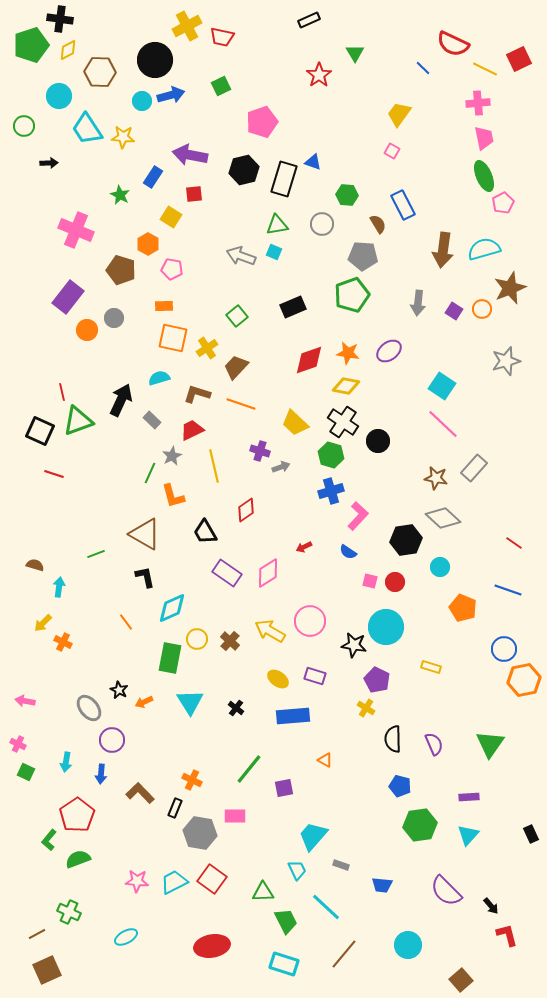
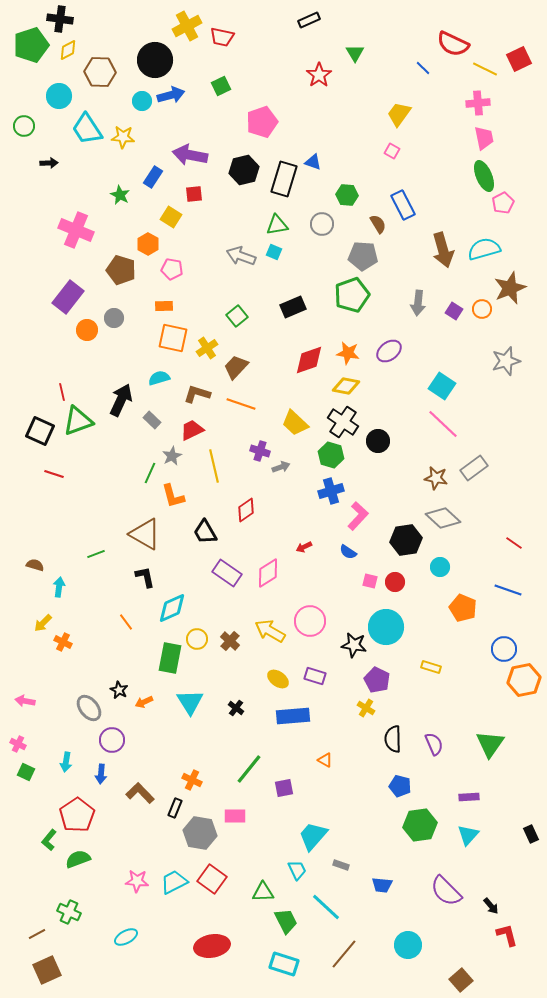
brown arrow at (443, 250): rotated 24 degrees counterclockwise
gray rectangle at (474, 468): rotated 12 degrees clockwise
